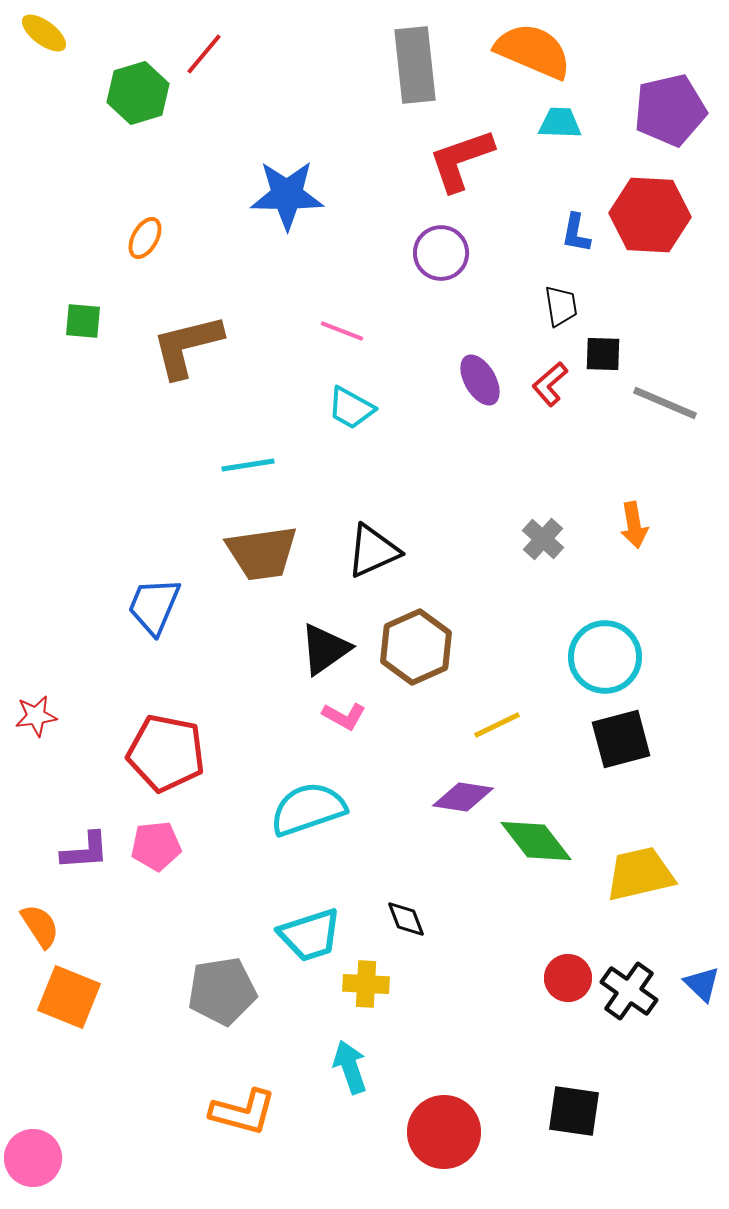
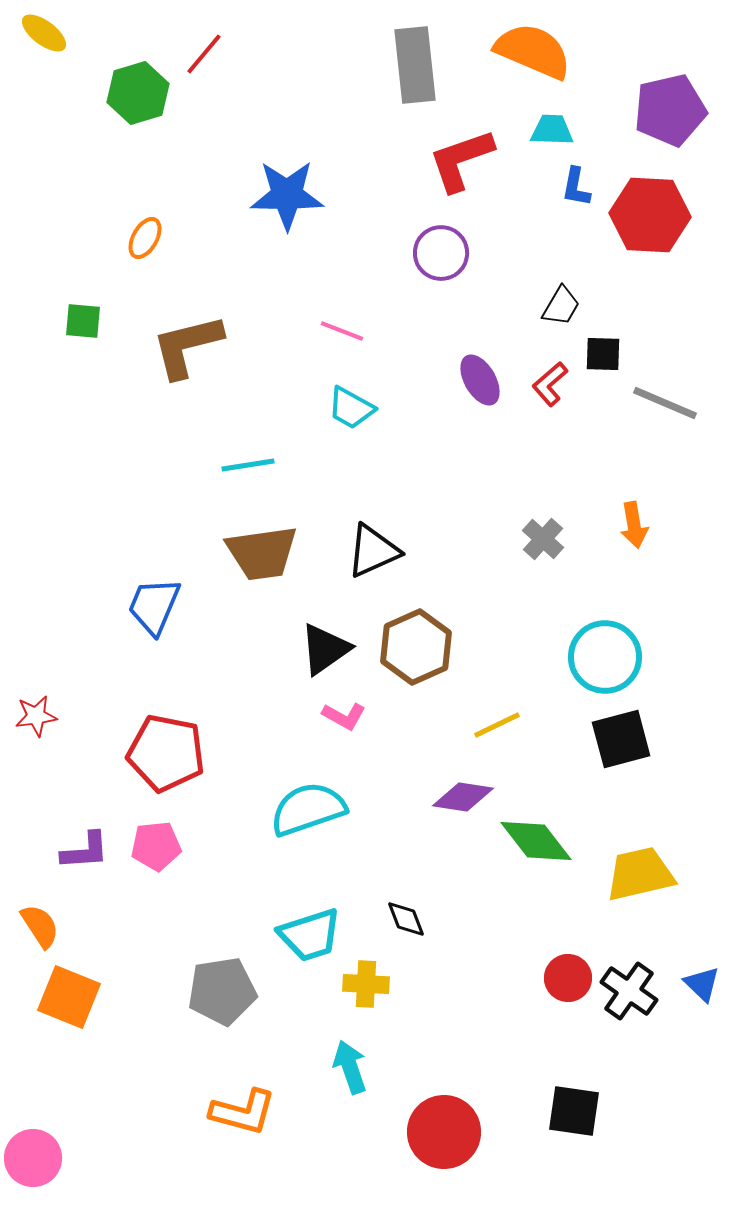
cyan trapezoid at (560, 123): moved 8 px left, 7 px down
blue L-shape at (576, 233): moved 46 px up
black trapezoid at (561, 306): rotated 39 degrees clockwise
